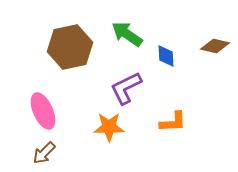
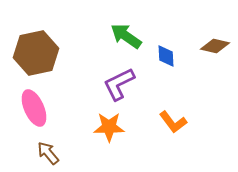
green arrow: moved 1 px left, 2 px down
brown hexagon: moved 34 px left, 6 px down
purple L-shape: moved 7 px left, 4 px up
pink ellipse: moved 9 px left, 3 px up
orange L-shape: rotated 56 degrees clockwise
brown arrow: moved 4 px right; rotated 95 degrees clockwise
